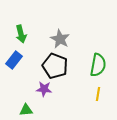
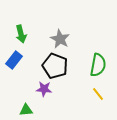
yellow line: rotated 48 degrees counterclockwise
